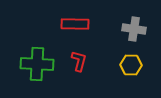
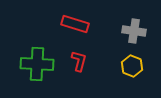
red rectangle: rotated 16 degrees clockwise
gray cross: moved 2 px down
yellow hexagon: moved 1 px right, 1 px down; rotated 20 degrees clockwise
